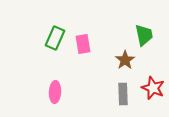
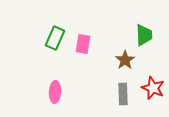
green trapezoid: rotated 10 degrees clockwise
pink rectangle: rotated 18 degrees clockwise
